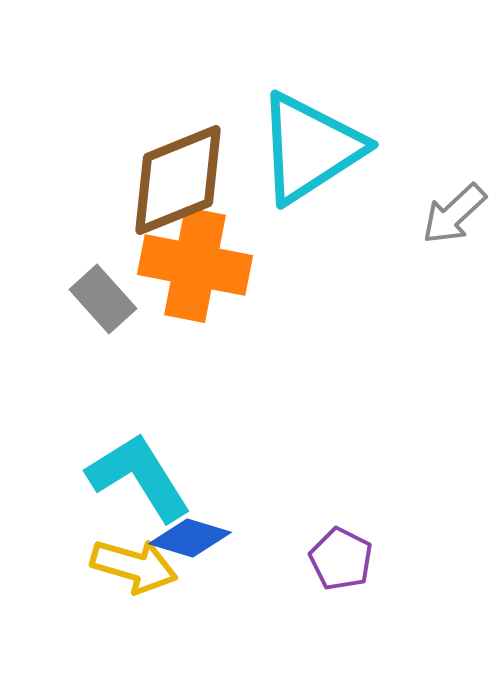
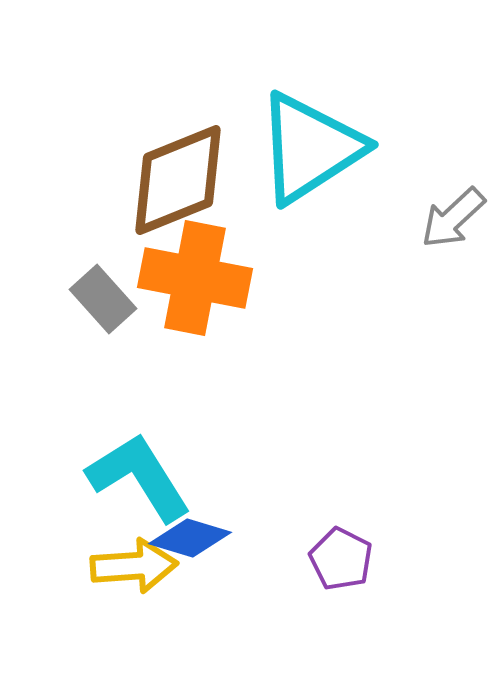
gray arrow: moved 1 px left, 4 px down
orange cross: moved 13 px down
yellow arrow: rotated 20 degrees counterclockwise
